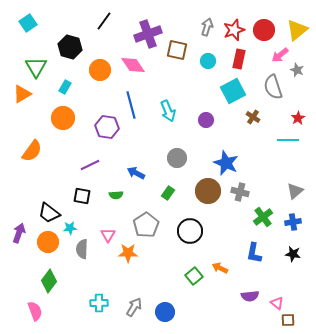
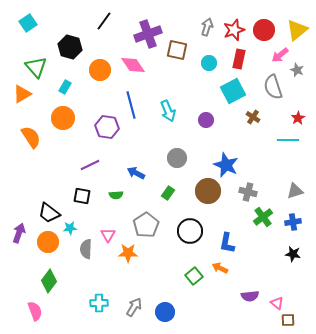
cyan circle at (208, 61): moved 1 px right, 2 px down
green triangle at (36, 67): rotated 10 degrees counterclockwise
orange semicircle at (32, 151): moved 1 px left, 14 px up; rotated 70 degrees counterclockwise
blue star at (226, 163): moved 2 px down
gray triangle at (295, 191): rotated 24 degrees clockwise
gray cross at (240, 192): moved 8 px right
gray semicircle at (82, 249): moved 4 px right
blue L-shape at (254, 253): moved 27 px left, 10 px up
